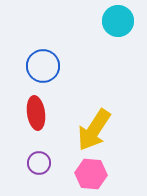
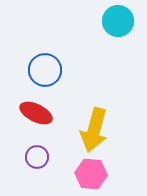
blue circle: moved 2 px right, 4 px down
red ellipse: rotated 56 degrees counterclockwise
yellow arrow: rotated 18 degrees counterclockwise
purple circle: moved 2 px left, 6 px up
